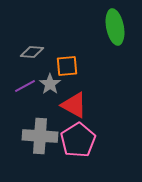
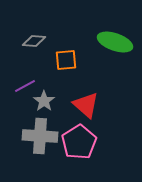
green ellipse: moved 15 px down; rotated 60 degrees counterclockwise
gray diamond: moved 2 px right, 11 px up
orange square: moved 1 px left, 6 px up
gray star: moved 6 px left, 17 px down
red triangle: moved 12 px right; rotated 12 degrees clockwise
pink pentagon: moved 1 px right, 2 px down
